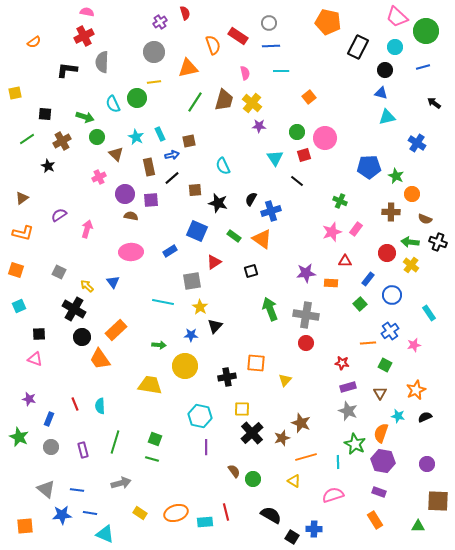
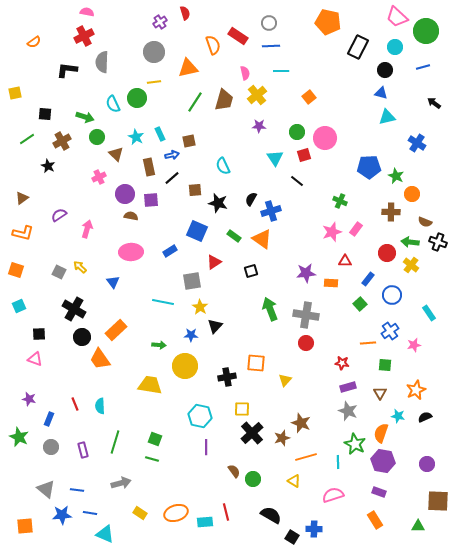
yellow cross at (252, 103): moved 5 px right, 8 px up; rotated 12 degrees clockwise
brown semicircle at (425, 219): moved 3 px down
yellow arrow at (87, 286): moved 7 px left, 19 px up
green square at (385, 365): rotated 24 degrees counterclockwise
